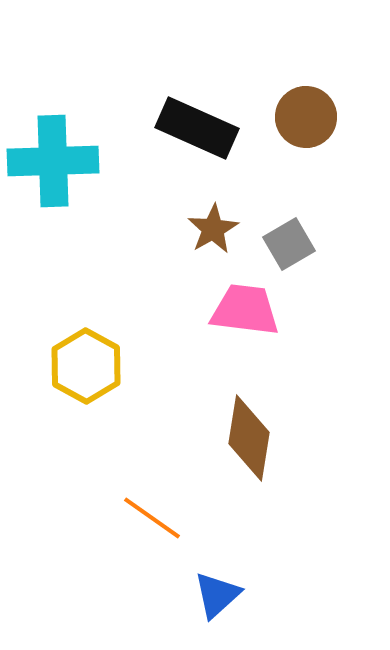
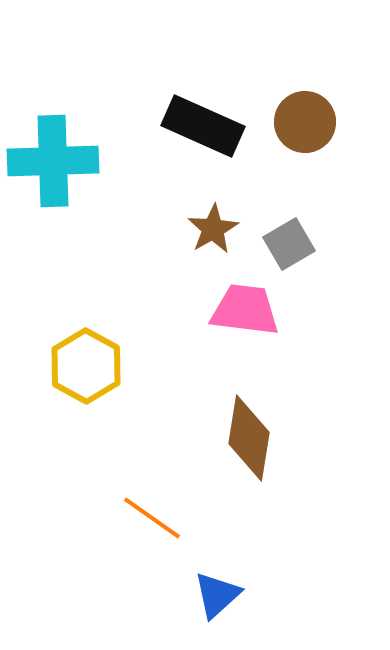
brown circle: moved 1 px left, 5 px down
black rectangle: moved 6 px right, 2 px up
